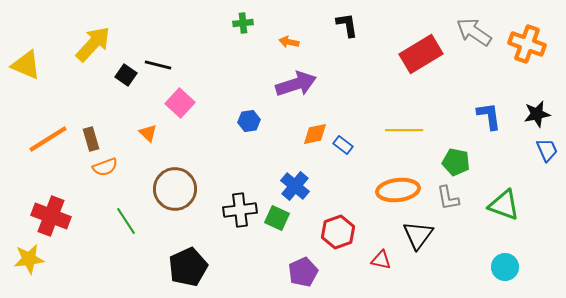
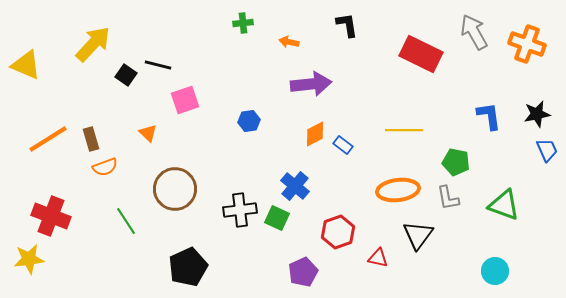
gray arrow: rotated 27 degrees clockwise
red rectangle: rotated 57 degrees clockwise
purple arrow: moved 15 px right; rotated 12 degrees clockwise
pink square: moved 5 px right, 3 px up; rotated 28 degrees clockwise
orange diamond: rotated 16 degrees counterclockwise
red triangle: moved 3 px left, 2 px up
cyan circle: moved 10 px left, 4 px down
